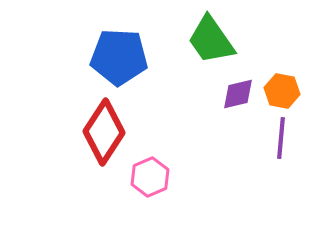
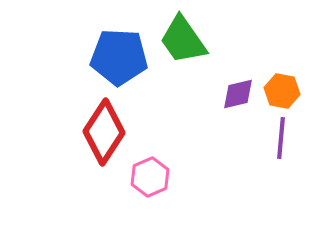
green trapezoid: moved 28 px left
